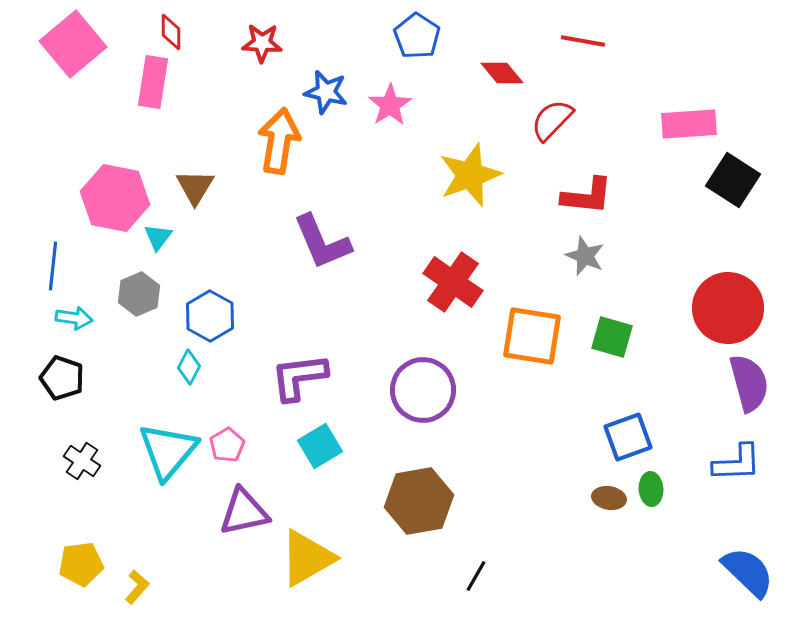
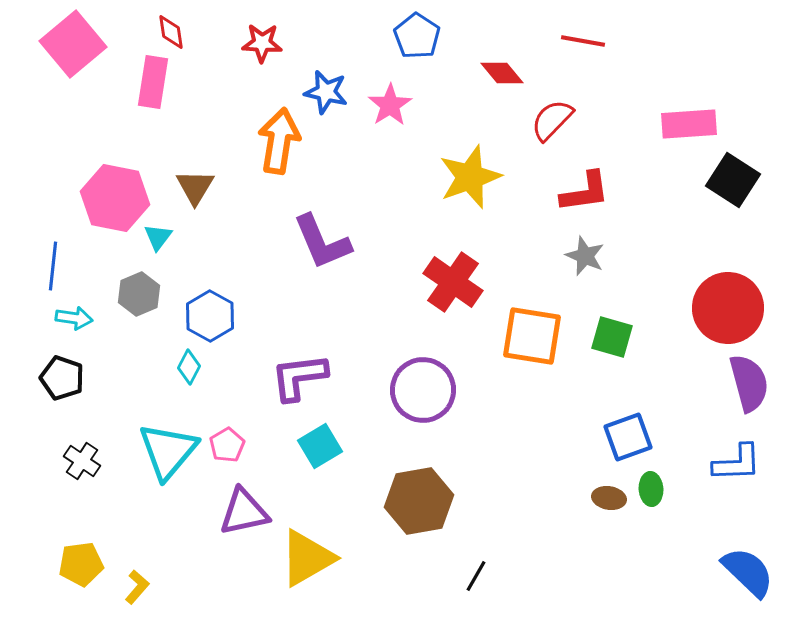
red diamond at (171, 32): rotated 9 degrees counterclockwise
yellow star at (470, 175): moved 2 px down
red L-shape at (587, 196): moved 2 px left, 4 px up; rotated 14 degrees counterclockwise
